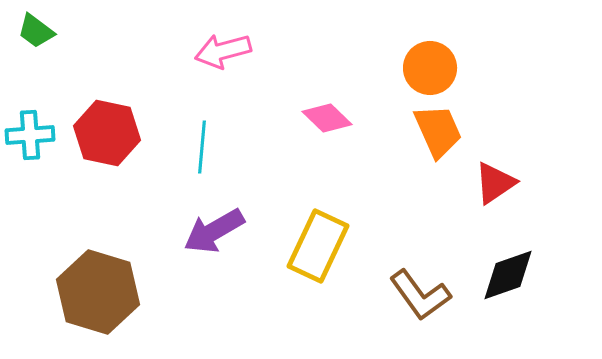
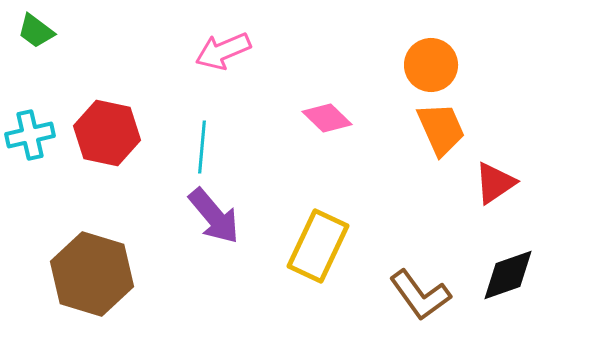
pink arrow: rotated 8 degrees counterclockwise
orange circle: moved 1 px right, 3 px up
orange trapezoid: moved 3 px right, 2 px up
cyan cross: rotated 9 degrees counterclockwise
purple arrow: moved 15 px up; rotated 100 degrees counterclockwise
brown hexagon: moved 6 px left, 18 px up
